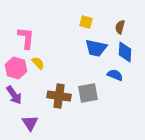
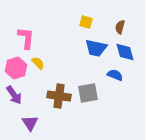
blue diamond: rotated 20 degrees counterclockwise
pink hexagon: rotated 25 degrees clockwise
